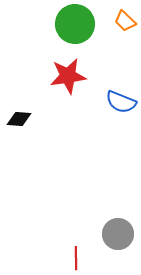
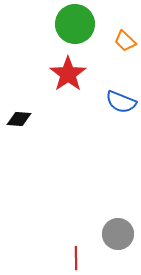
orange trapezoid: moved 20 px down
red star: moved 2 px up; rotated 27 degrees counterclockwise
